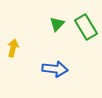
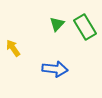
green rectangle: moved 1 px left
yellow arrow: rotated 48 degrees counterclockwise
